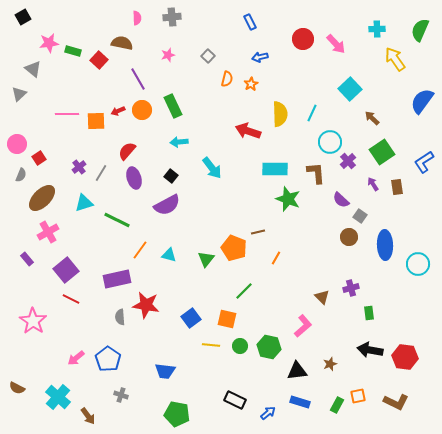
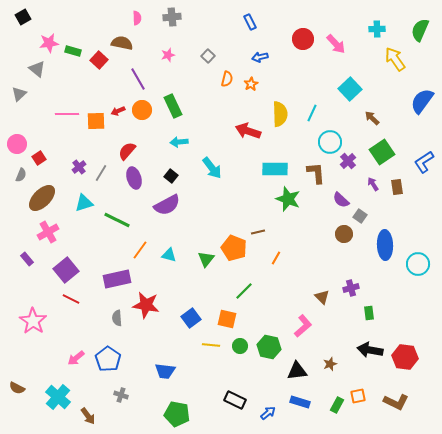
gray triangle at (33, 69): moved 4 px right
brown circle at (349, 237): moved 5 px left, 3 px up
gray semicircle at (120, 317): moved 3 px left, 1 px down
